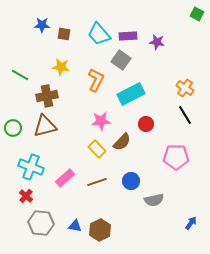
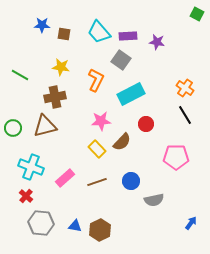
cyan trapezoid: moved 2 px up
brown cross: moved 8 px right, 1 px down
